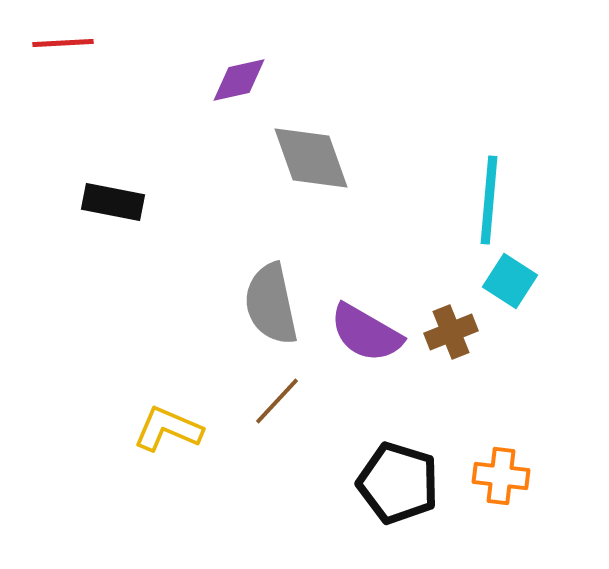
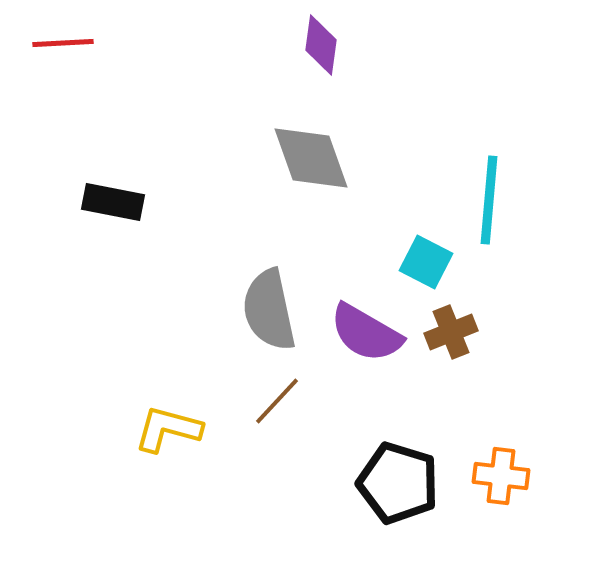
purple diamond: moved 82 px right, 35 px up; rotated 70 degrees counterclockwise
cyan square: moved 84 px left, 19 px up; rotated 6 degrees counterclockwise
gray semicircle: moved 2 px left, 6 px down
yellow L-shape: rotated 8 degrees counterclockwise
